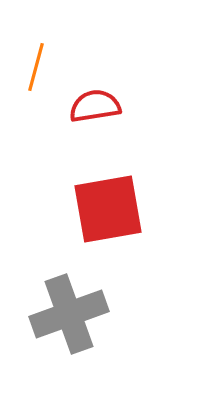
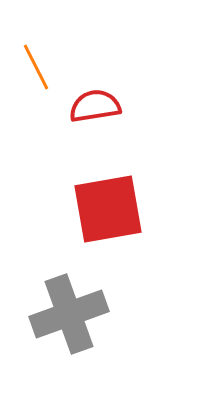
orange line: rotated 42 degrees counterclockwise
